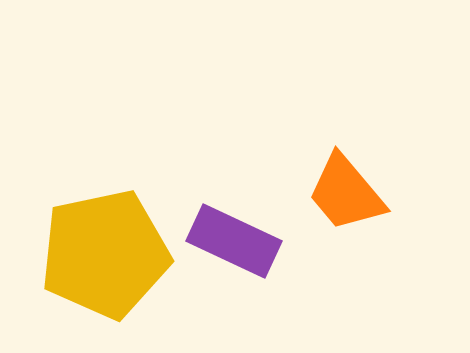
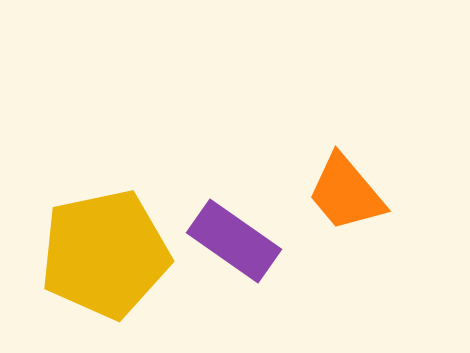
purple rectangle: rotated 10 degrees clockwise
